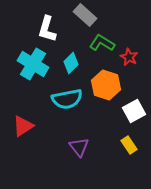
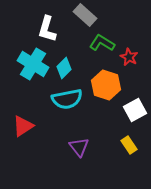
cyan diamond: moved 7 px left, 5 px down
white square: moved 1 px right, 1 px up
